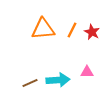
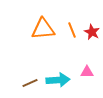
orange line: rotated 49 degrees counterclockwise
